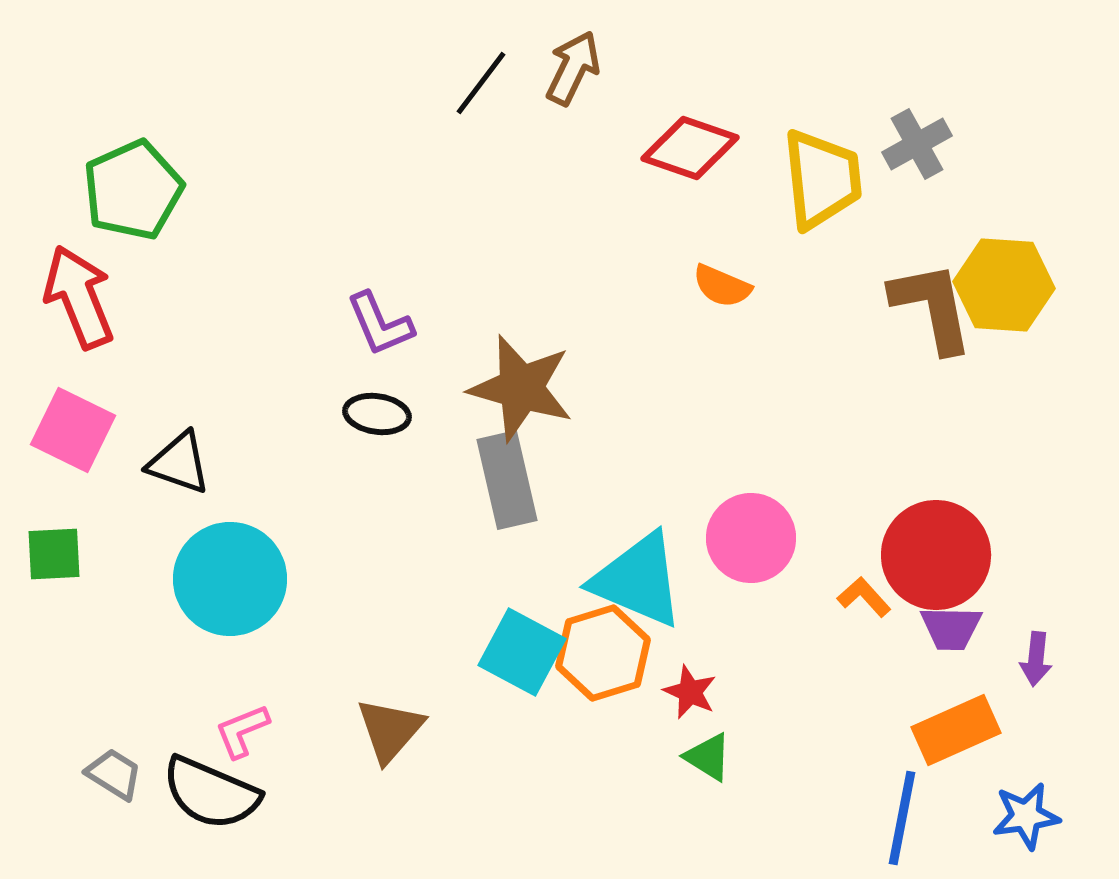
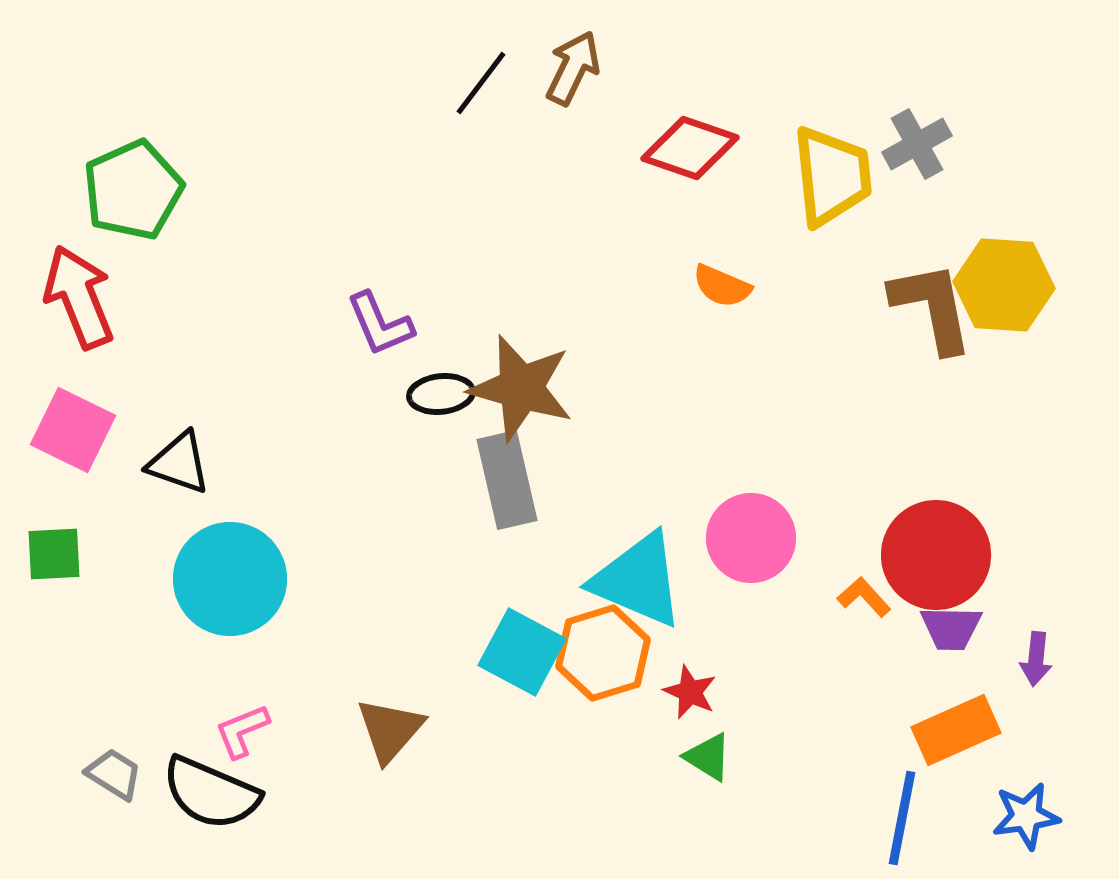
yellow trapezoid: moved 10 px right, 3 px up
black ellipse: moved 64 px right, 20 px up; rotated 14 degrees counterclockwise
